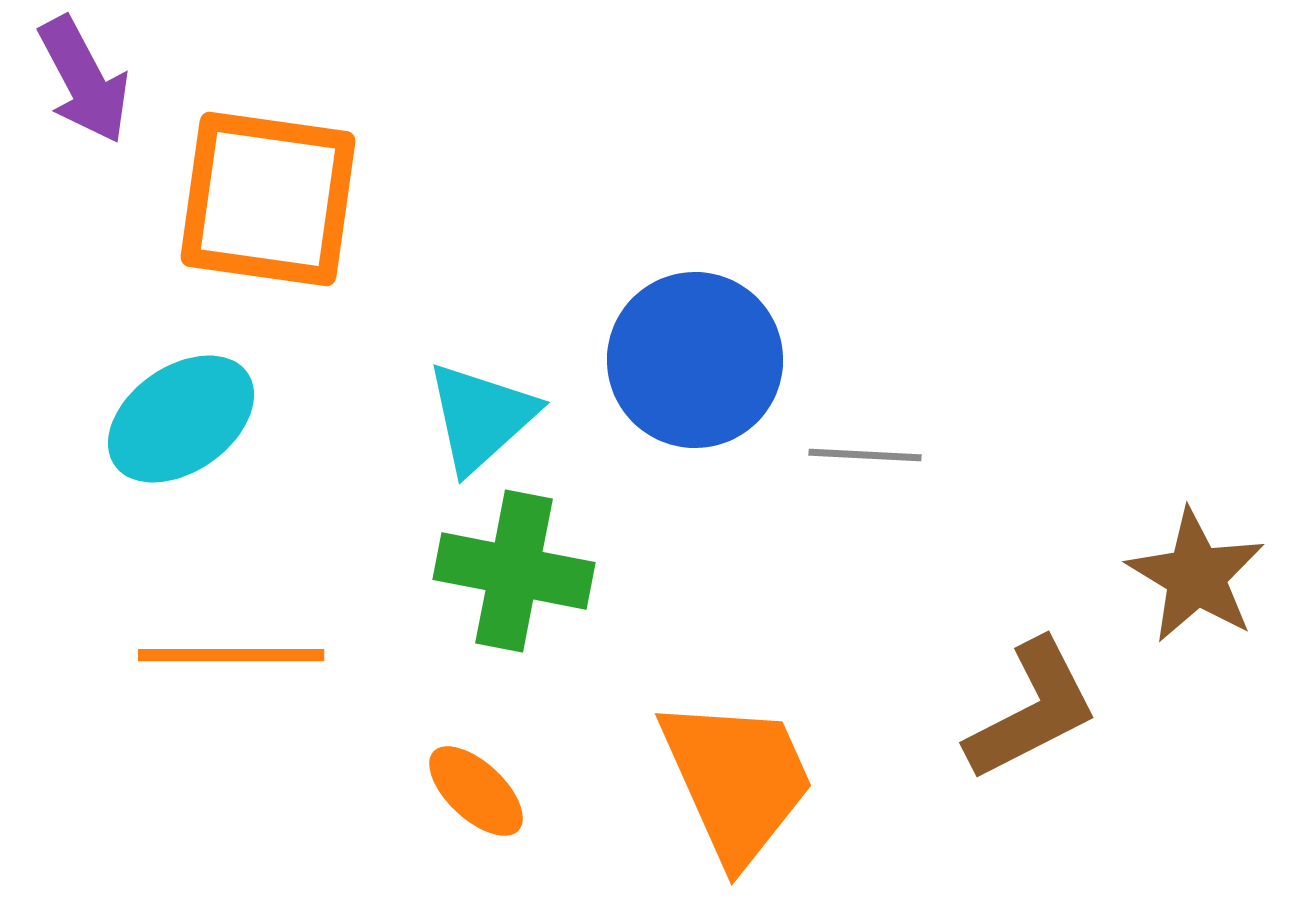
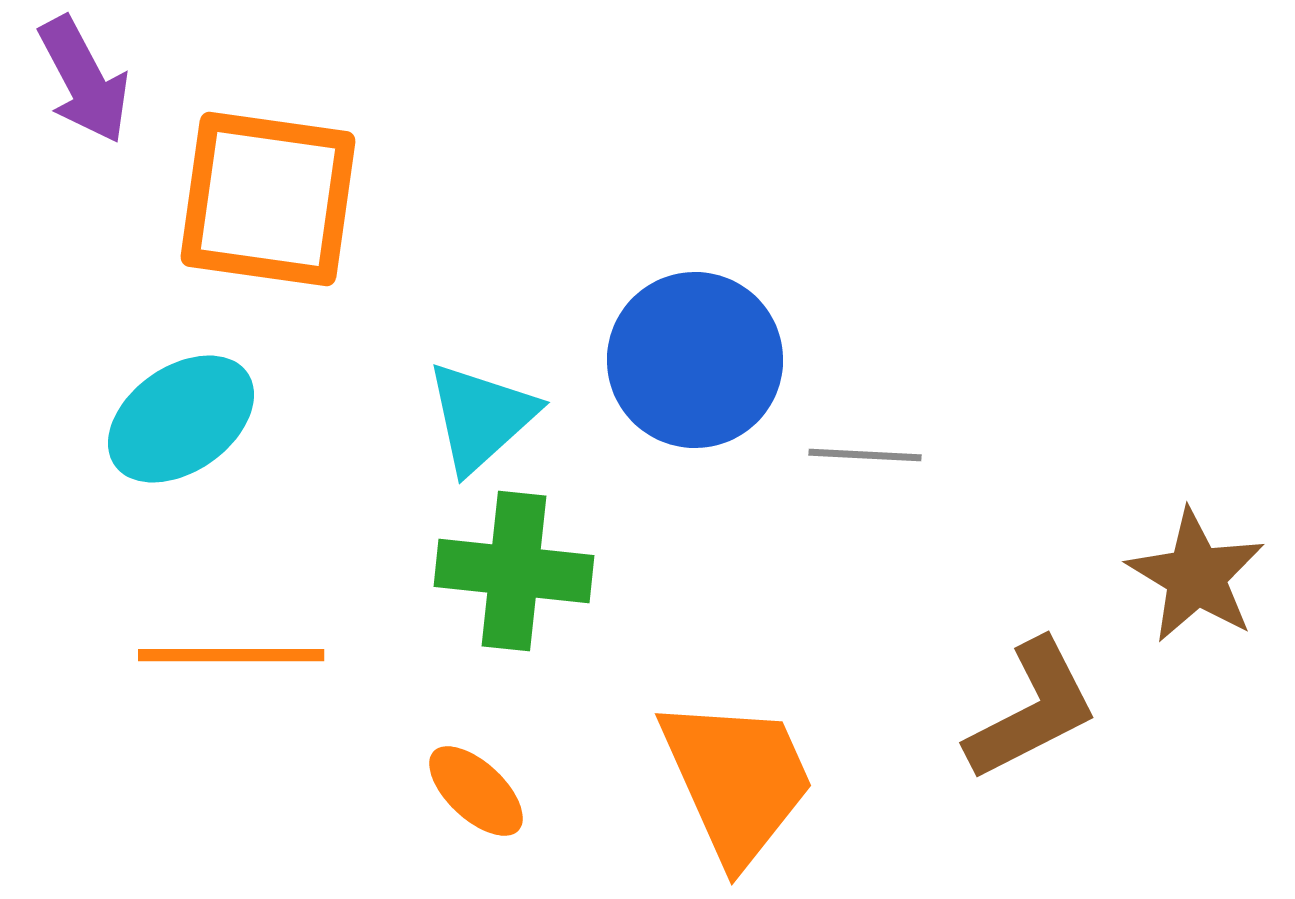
green cross: rotated 5 degrees counterclockwise
